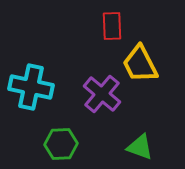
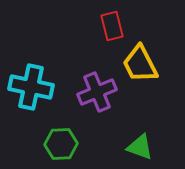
red rectangle: rotated 12 degrees counterclockwise
purple cross: moved 5 px left, 2 px up; rotated 27 degrees clockwise
